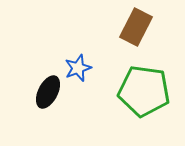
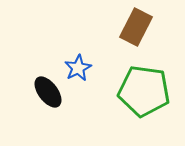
blue star: rotated 8 degrees counterclockwise
black ellipse: rotated 64 degrees counterclockwise
